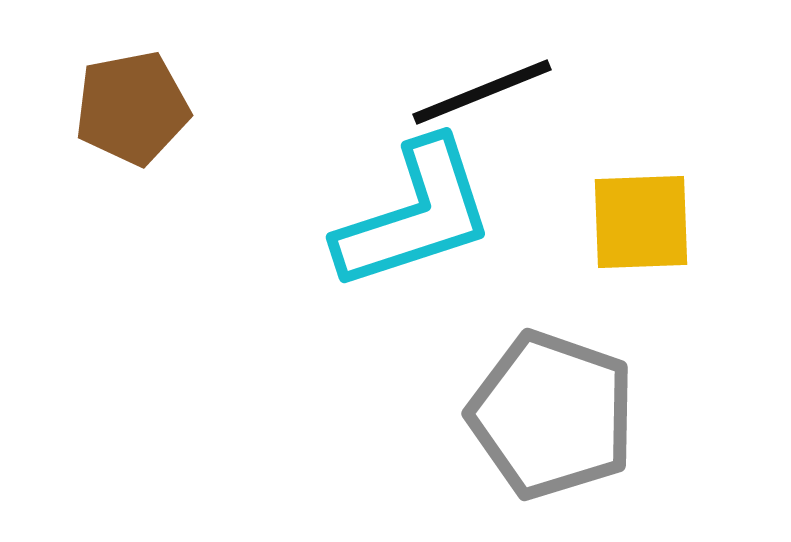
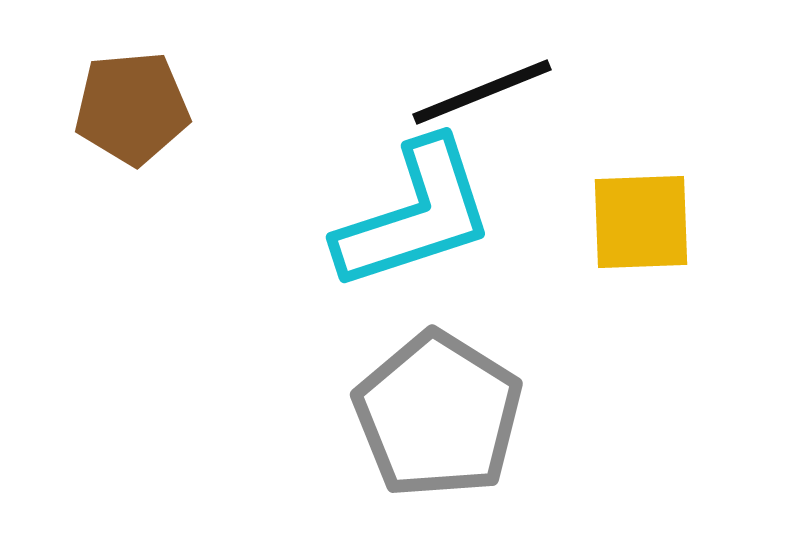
brown pentagon: rotated 6 degrees clockwise
gray pentagon: moved 114 px left; rotated 13 degrees clockwise
